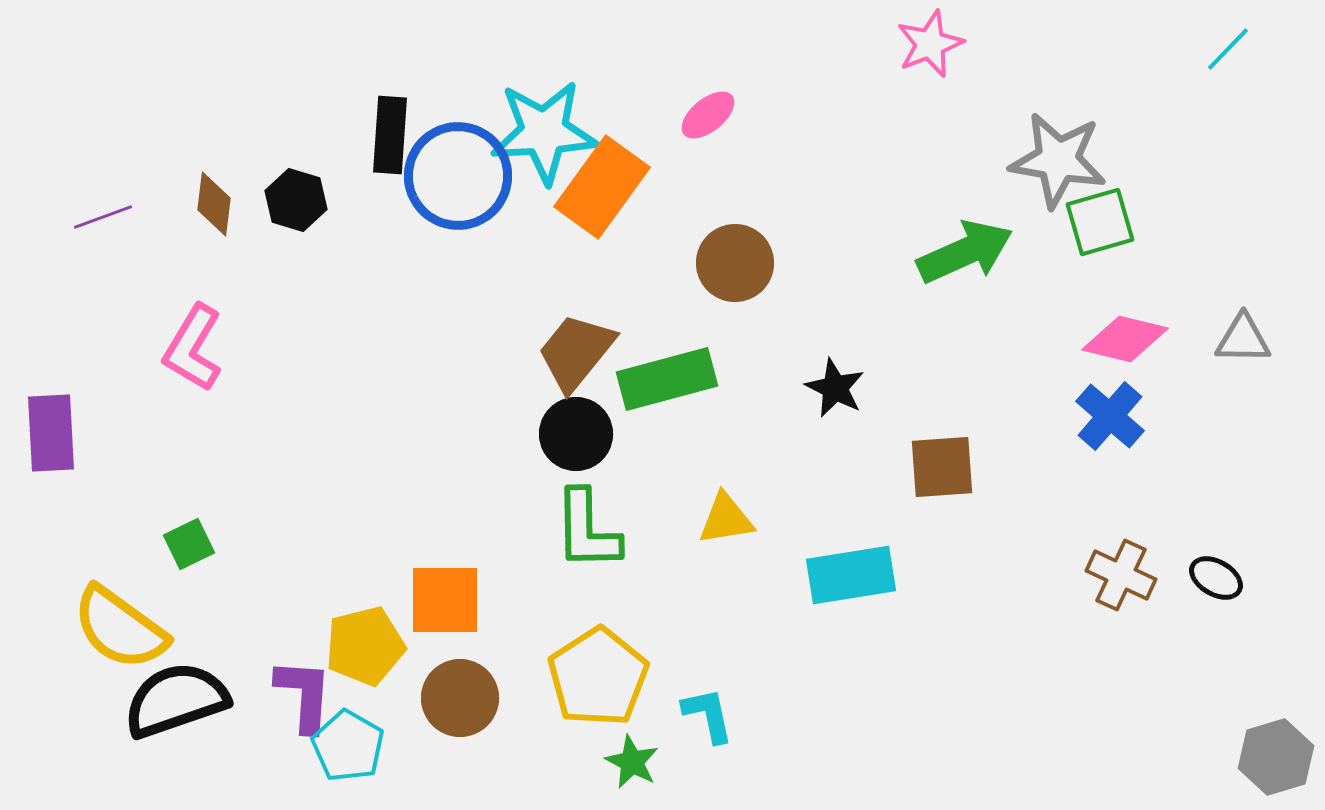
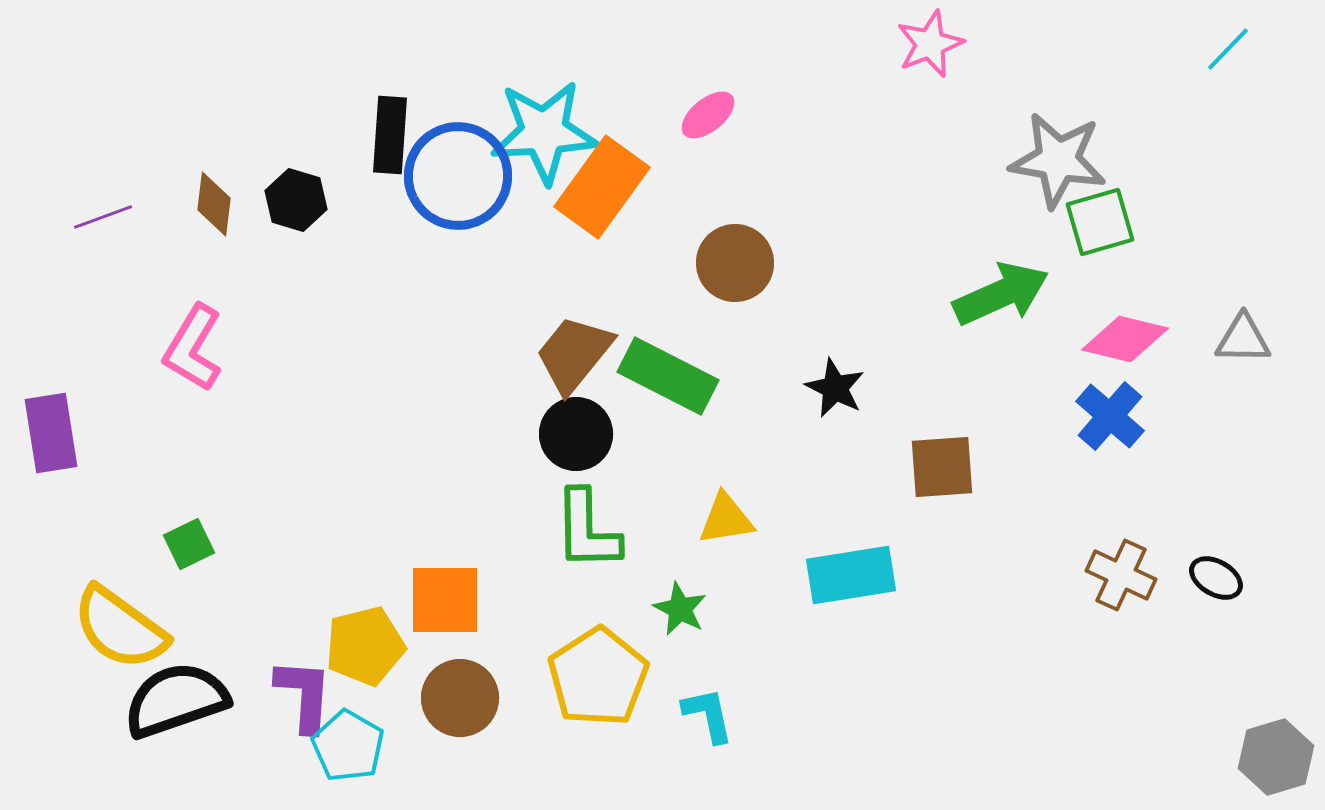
green arrow at (965, 252): moved 36 px right, 42 px down
brown trapezoid at (576, 352): moved 2 px left, 2 px down
green rectangle at (667, 379): moved 1 px right, 3 px up; rotated 42 degrees clockwise
purple rectangle at (51, 433): rotated 6 degrees counterclockwise
green star at (632, 762): moved 48 px right, 153 px up
